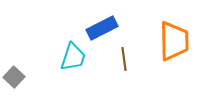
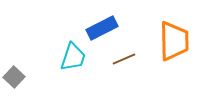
brown line: rotated 75 degrees clockwise
